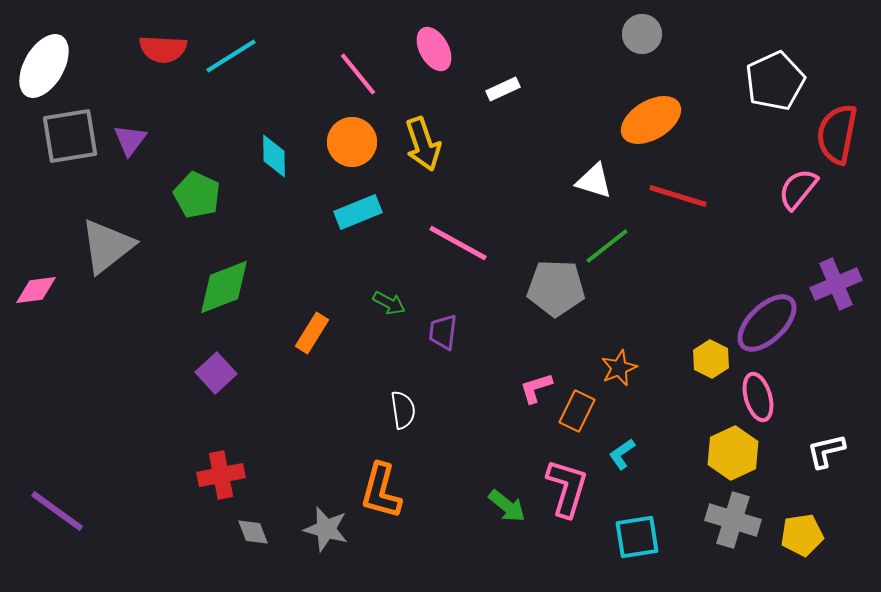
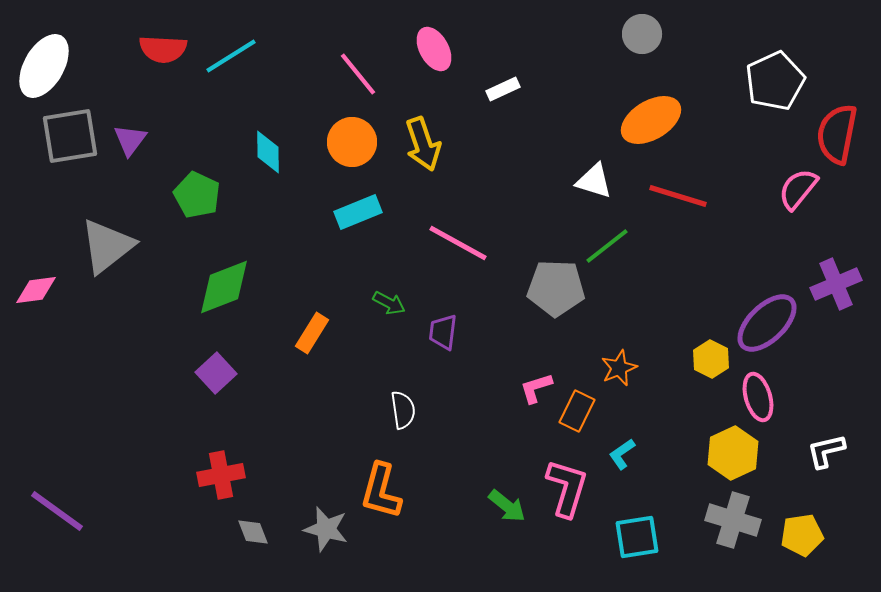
cyan diamond at (274, 156): moved 6 px left, 4 px up
